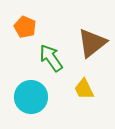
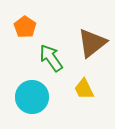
orange pentagon: rotated 10 degrees clockwise
cyan circle: moved 1 px right
